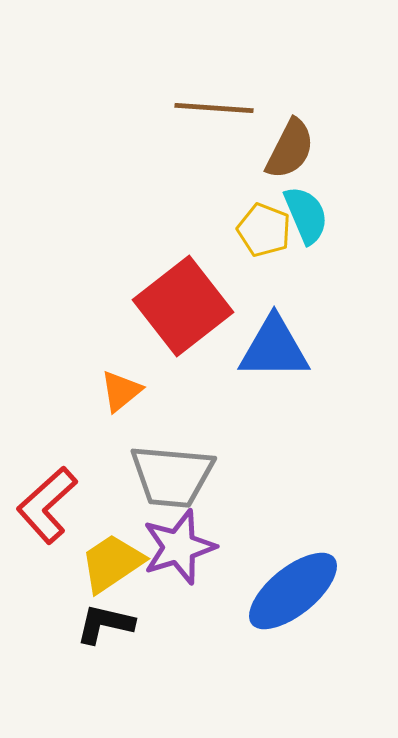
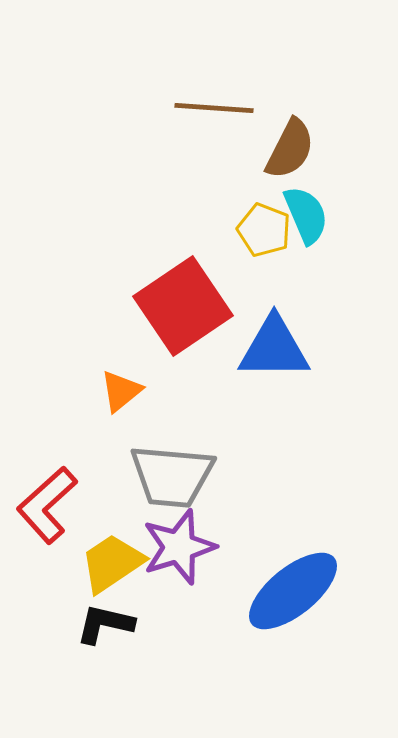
red square: rotated 4 degrees clockwise
